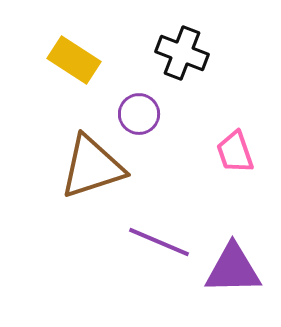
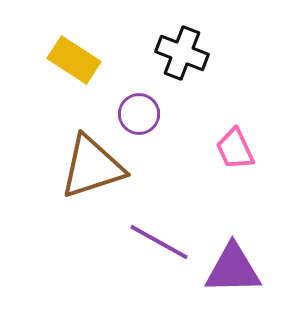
pink trapezoid: moved 3 px up; rotated 6 degrees counterclockwise
purple line: rotated 6 degrees clockwise
